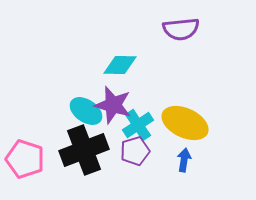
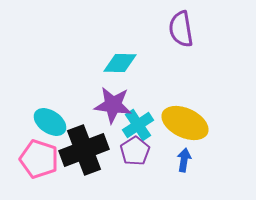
purple semicircle: rotated 87 degrees clockwise
cyan diamond: moved 2 px up
purple star: rotated 9 degrees counterclockwise
cyan ellipse: moved 36 px left, 11 px down
purple pentagon: rotated 16 degrees counterclockwise
pink pentagon: moved 14 px right
